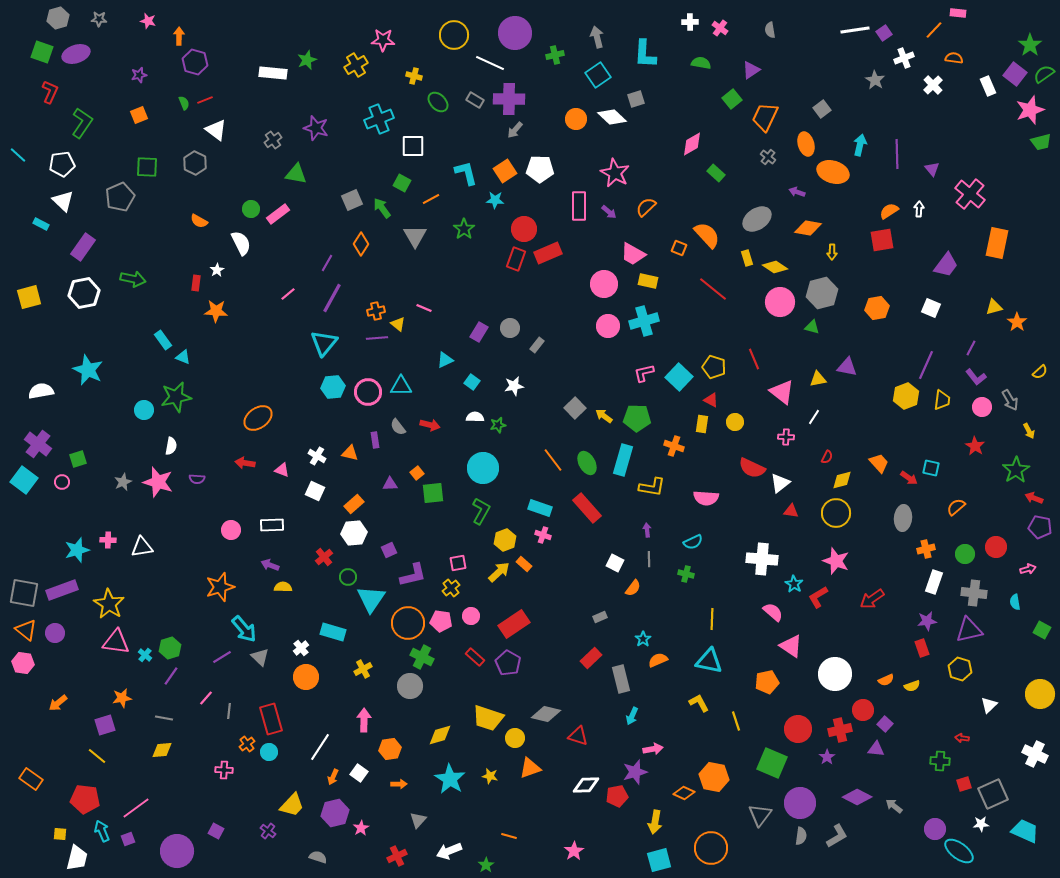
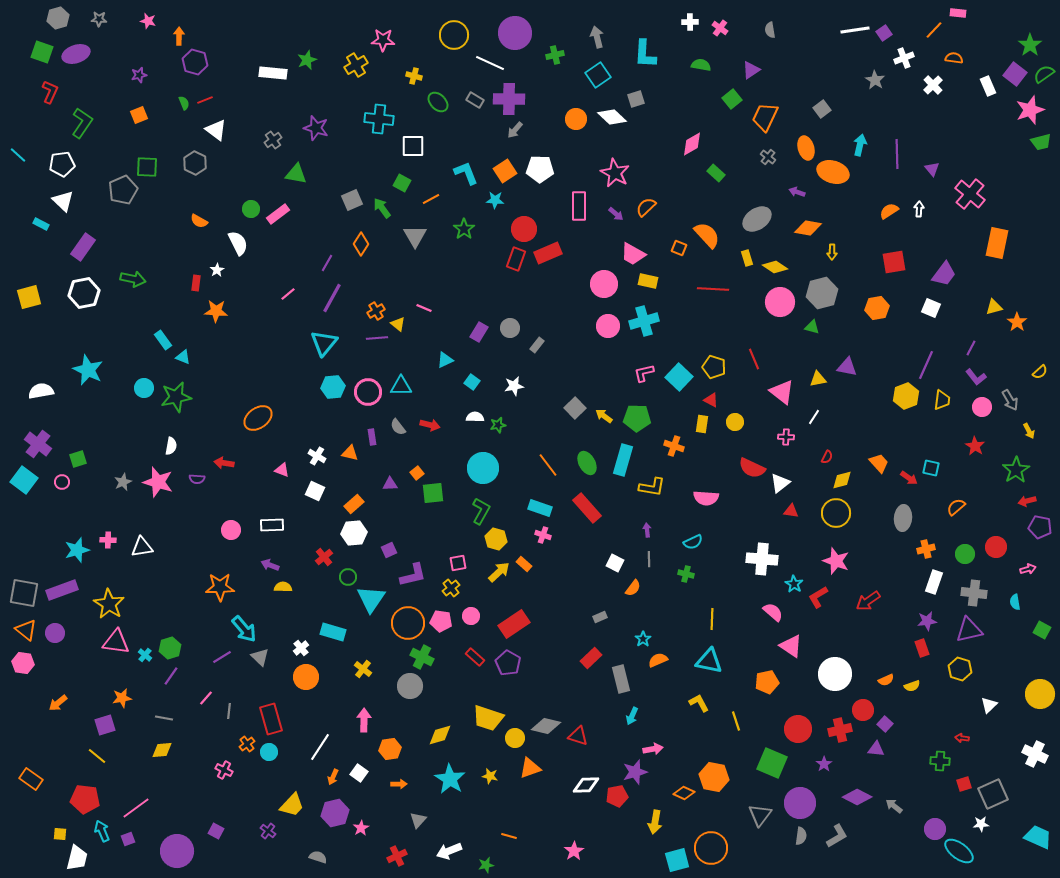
green semicircle at (701, 63): moved 2 px down
cyan cross at (379, 119): rotated 28 degrees clockwise
orange ellipse at (806, 144): moved 4 px down
cyan L-shape at (466, 173): rotated 8 degrees counterclockwise
gray pentagon at (120, 197): moved 3 px right, 7 px up
purple arrow at (609, 212): moved 7 px right, 2 px down
red square at (882, 240): moved 12 px right, 22 px down
white semicircle at (241, 243): moved 3 px left
purple trapezoid at (946, 265): moved 2 px left, 9 px down
red line at (713, 289): rotated 36 degrees counterclockwise
orange cross at (376, 311): rotated 18 degrees counterclockwise
cyan circle at (144, 410): moved 22 px up
purple rectangle at (375, 440): moved 3 px left, 3 px up
orange line at (553, 460): moved 5 px left, 5 px down
red arrow at (245, 463): moved 21 px left
red arrow at (1034, 498): moved 7 px left, 3 px down; rotated 36 degrees counterclockwise
yellow hexagon at (505, 540): moved 9 px left, 1 px up; rotated 25 degrees counterclockwise
orange star at (220, 587): rotated 16 degrees clockwise
red arrow at (872, 599): moved 4 px left, 2 px down
yellow cross at (363, 669): rotated 24 degrees counterclockwise
gray diamond at (546, 714): moved 12 px down
purple star at (827, 757): moved 3 px left, 7 px down
pink cross at (224, 770): rotated 24 degrees clockwise
cyan trapezoid at (1025, 831): moved 13 px right, 6 px down
cyan square at (659, 860): moved 18 px right
green star at (486, 865): rotated 21 degrees clockwise
